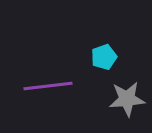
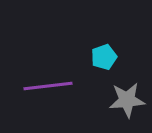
gray star: moved 1 px down
